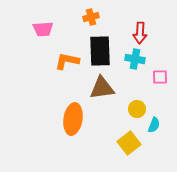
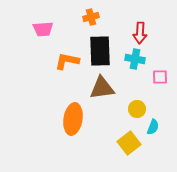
cyan semicircle: moved 1 px left, 2 px down
